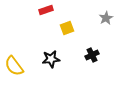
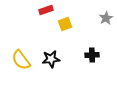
yellow square: moved 2 px left, 4 px up
black cross: rotated 24 degrees clockwise
yellow semicircle: moved 7 px right, 6 px up
